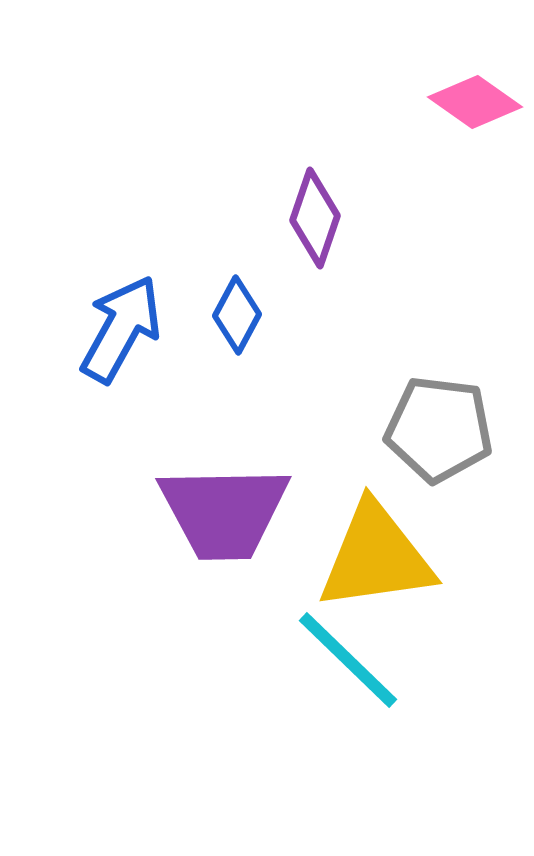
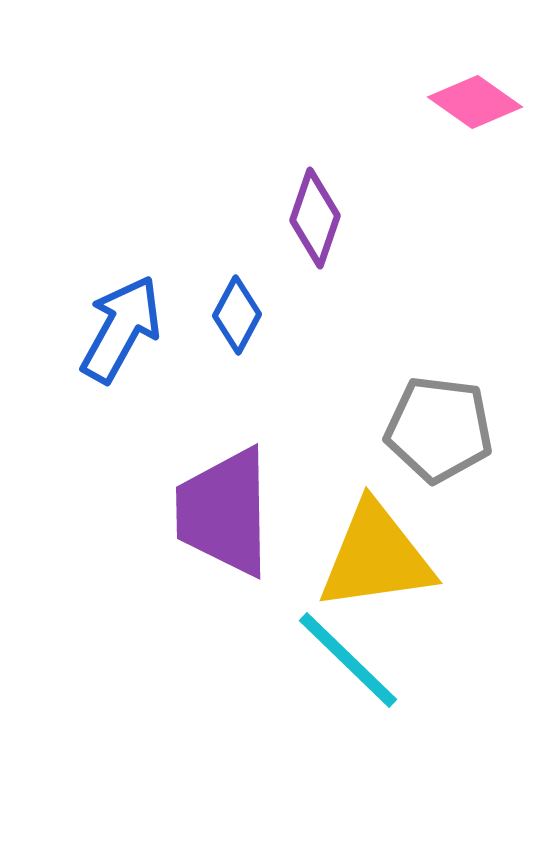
purple trapezoid: rotated 90 degrees clockwise
